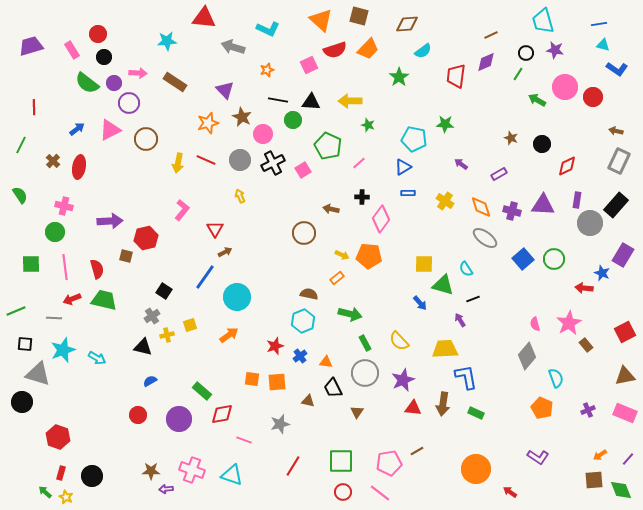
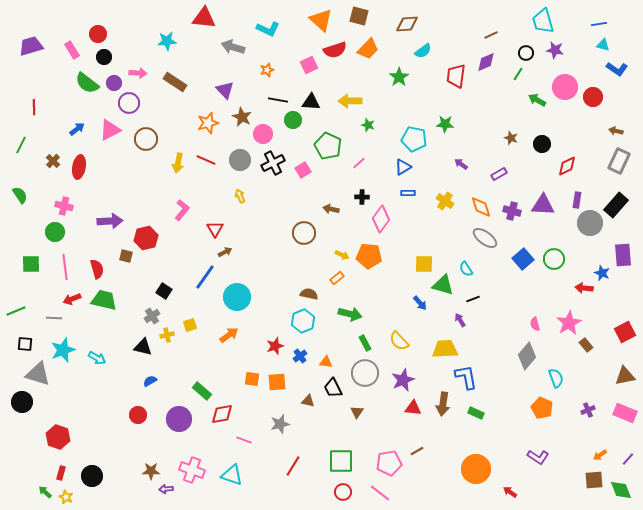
purple rectangle at (623, 255): rotated 35 degrees counterclockwise
